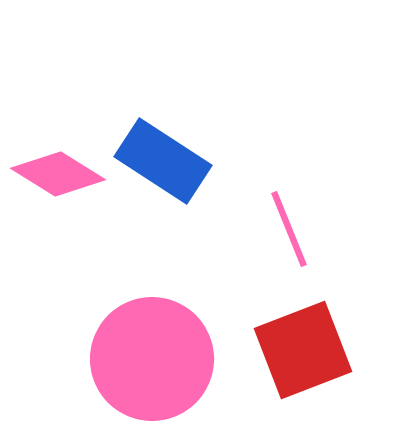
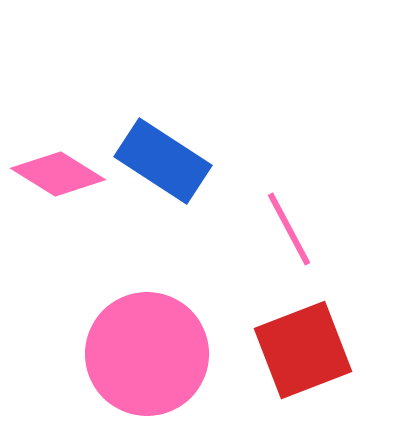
pink line: rotated 6 degrees counterclockwise
pink circle: moved 5 px left, 5 px up
